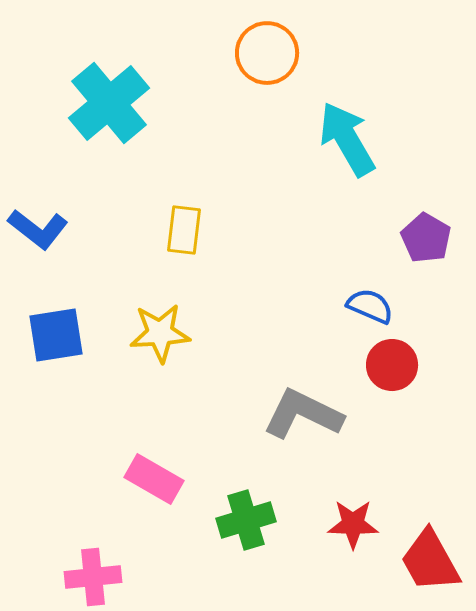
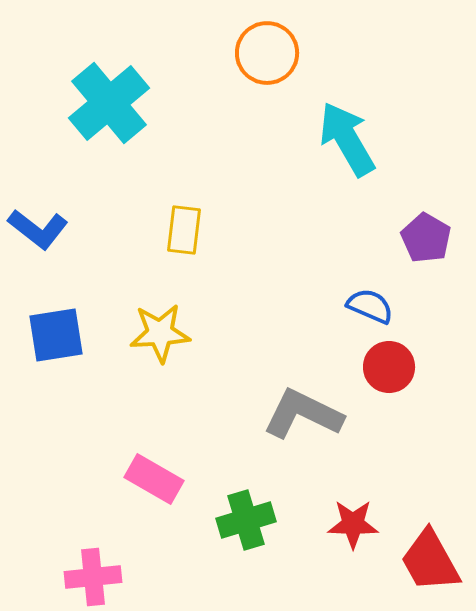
red circle: moved 3 px left, 2 px down
